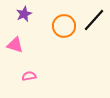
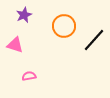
purple star: moved 1 px down
black line: moved 20 px down
